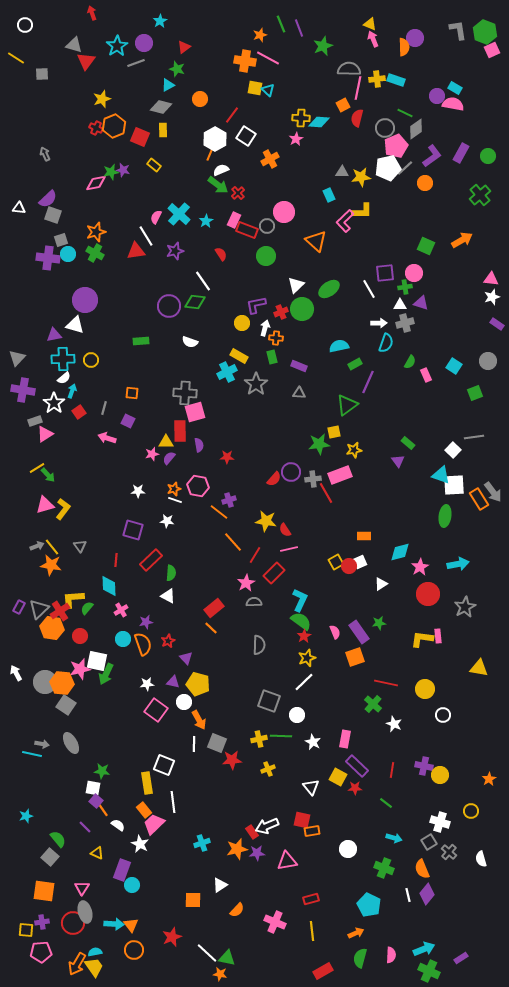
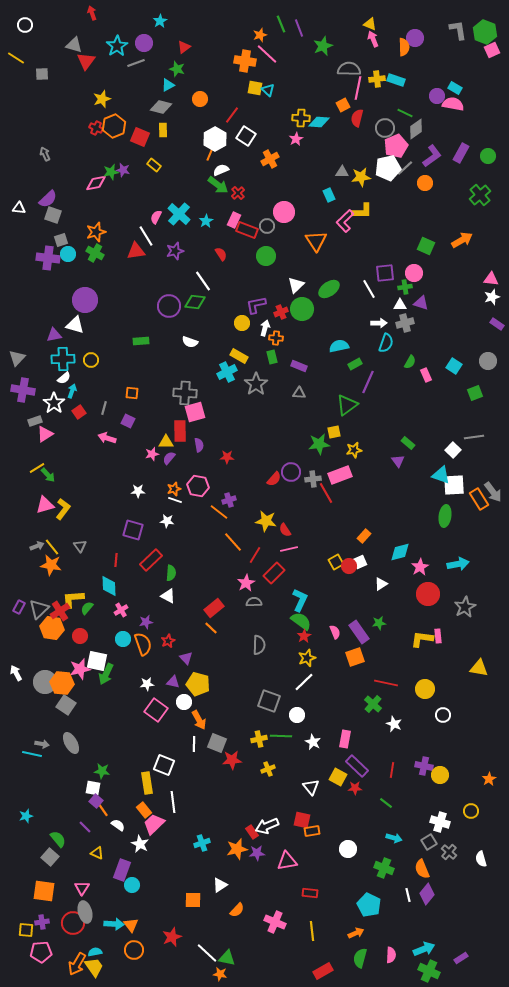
pink line at (268, 58): moved 1 px left, 4 px up; rotated 15 degrees clockwise
orange triangle at (316, 241): rotated 15 degrees clockwise
orange rectangle at (364, 536): rotated 48 degrees counterclockwise
red rectangle at (311, 899): moved 1 px left, 6 px up; rotated 21 degrees clockwise
